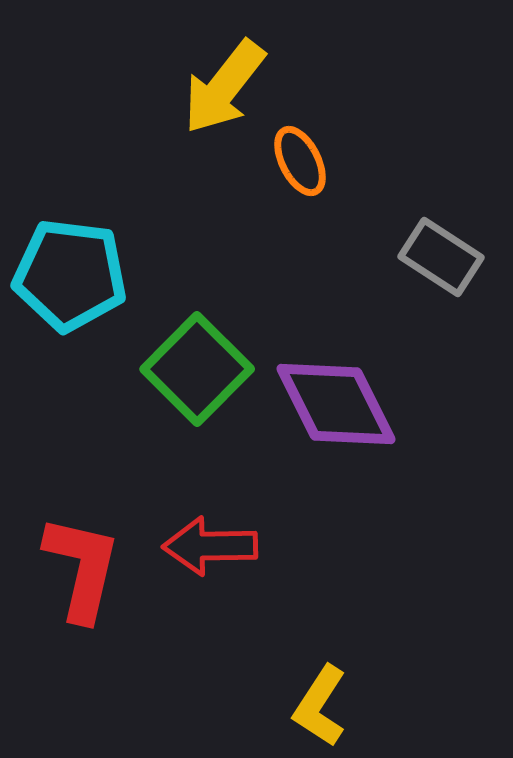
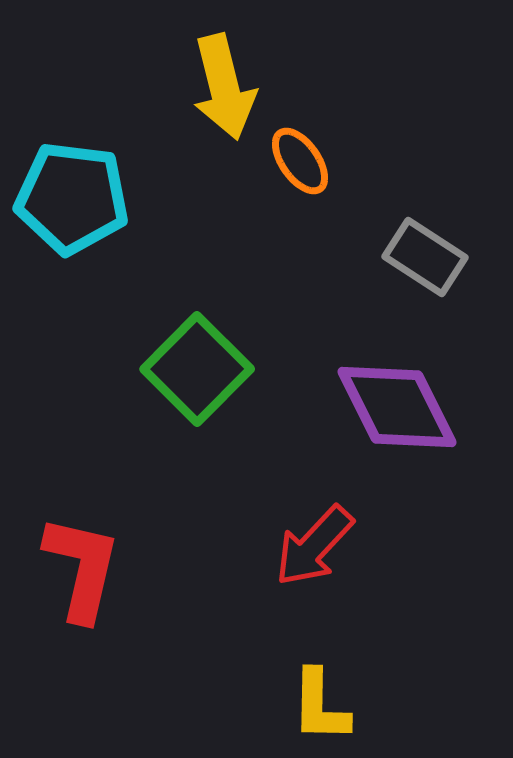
yellow arrow: rotated 52 degrees counterclockwise
orange ellipse: rotated 8 degrees counterclockwise
gray rectangle: moved 16 px left
cyan pentagon: moved 2 px right, 77 px up
purple diamond: moved 61 px right, 3 px down
red arrow: moved 104 px right; rotated 46 degrees counterclockwise
yellow L-shape: rotated 32 degrees counterclockwise
